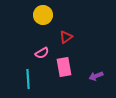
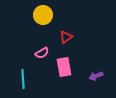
cyan line: moved 5 px left
